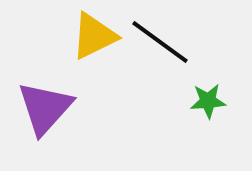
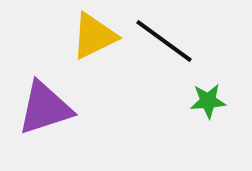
black line: moved 4 px right, 1 px up
purple triangle: rotated 30 degrees clockwise
